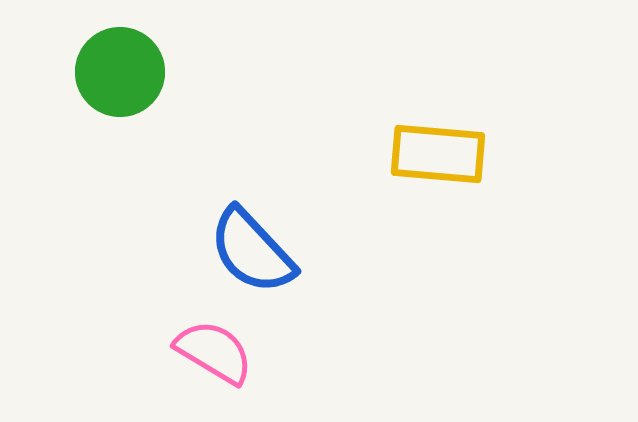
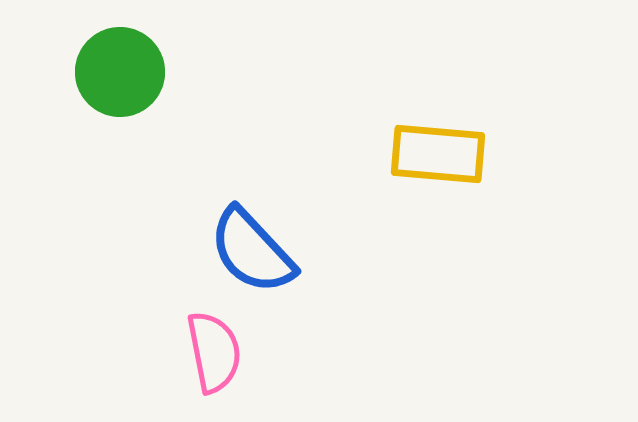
pink semicircle: rotated 48 degrees clockwise
